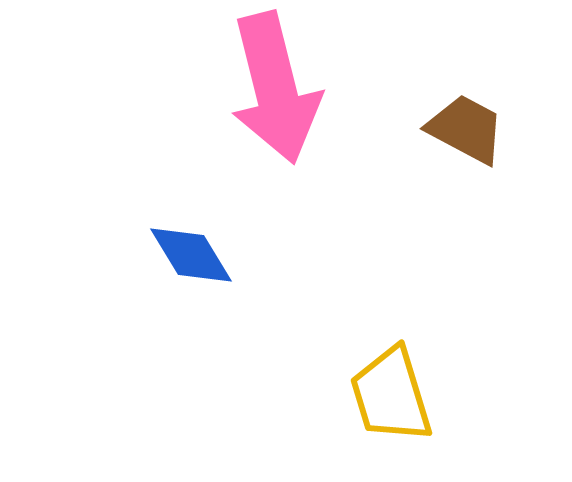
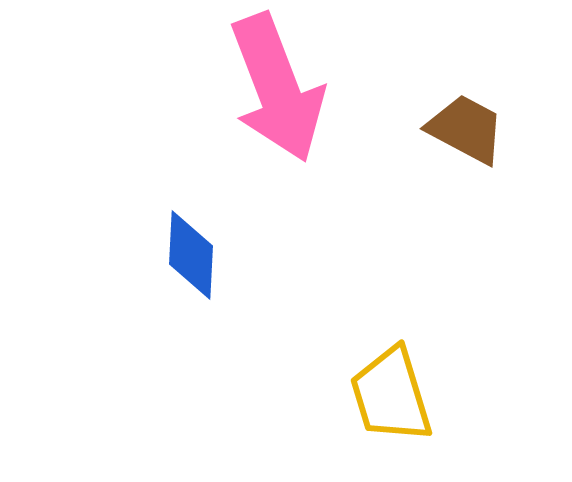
pink arrow: moved 2 px right; rotated 7 degrees counterclockwise
blue diamond: rotated 34 degrees clockwise
